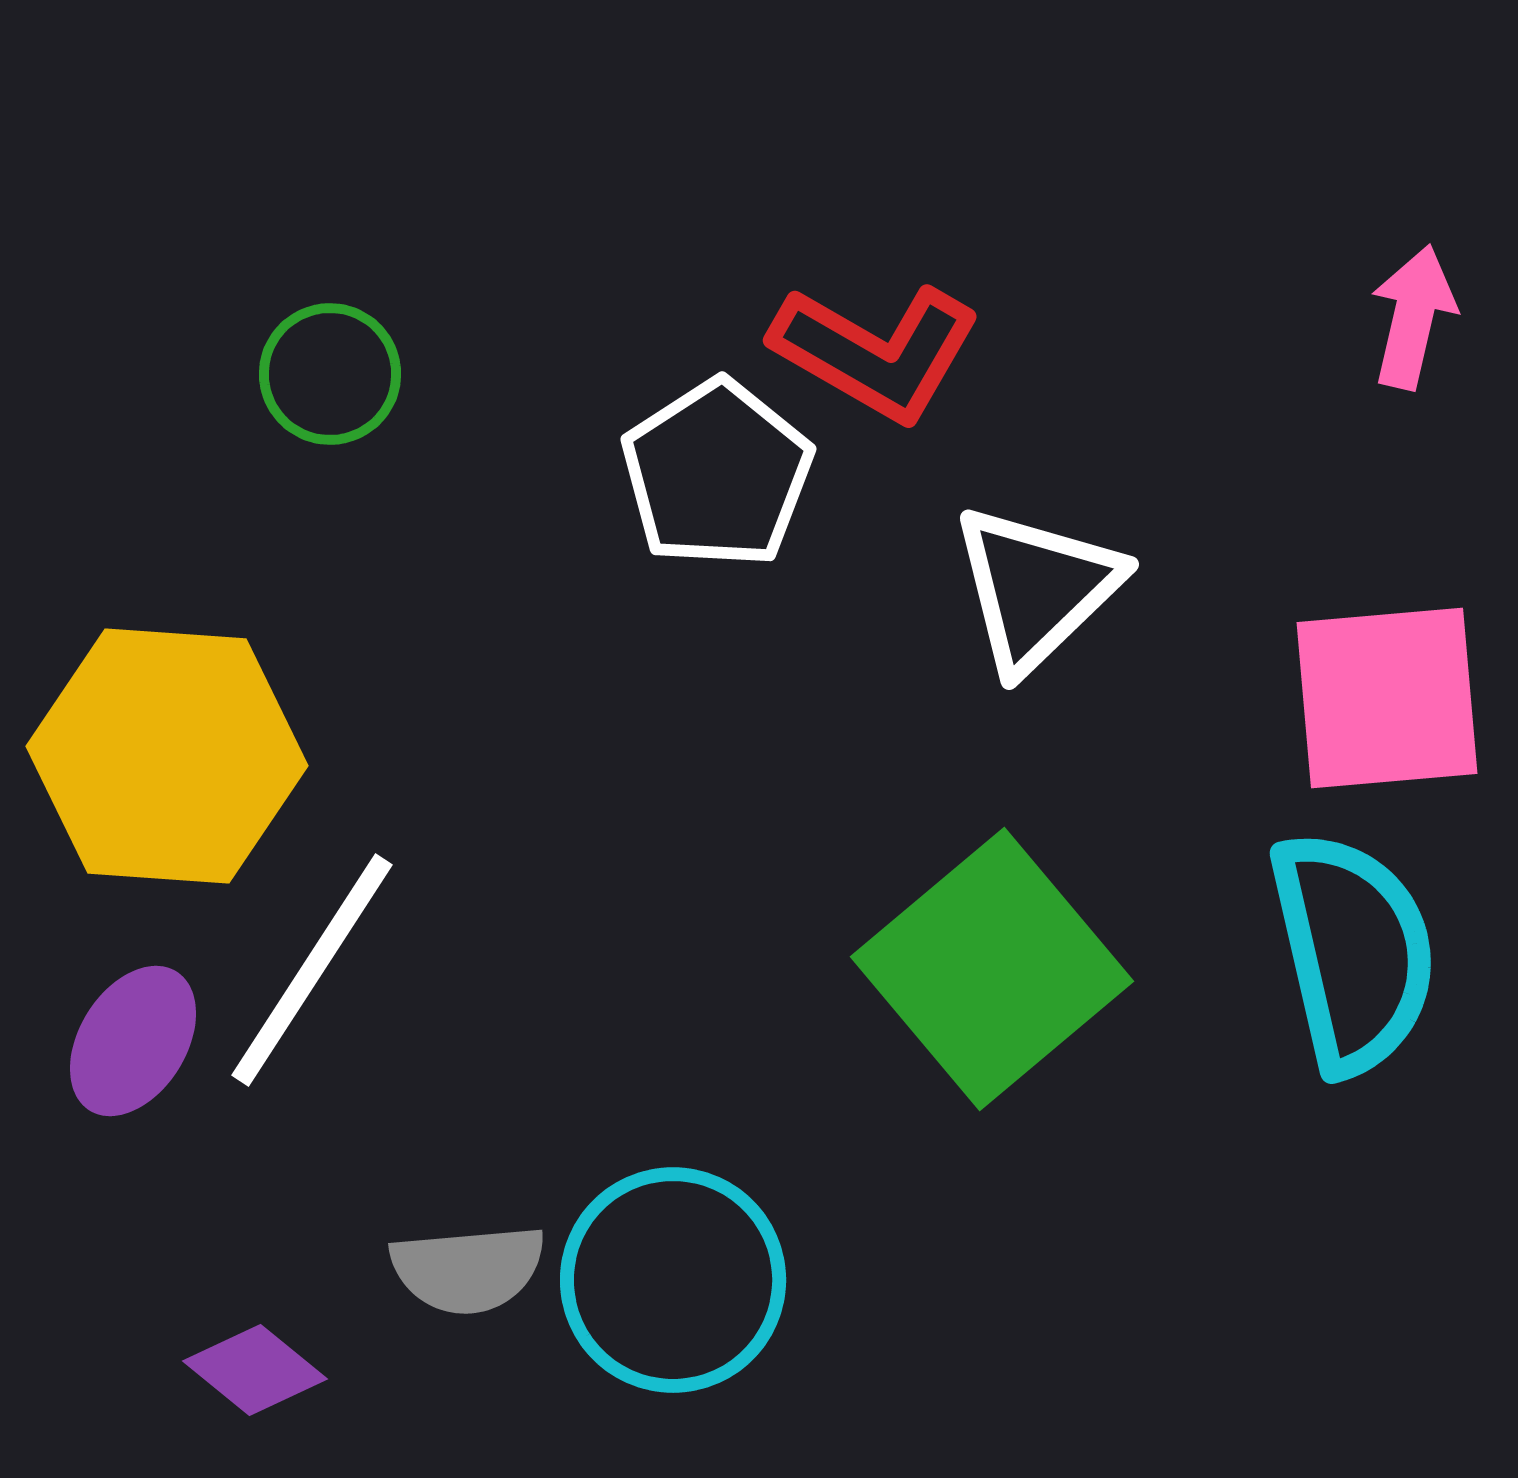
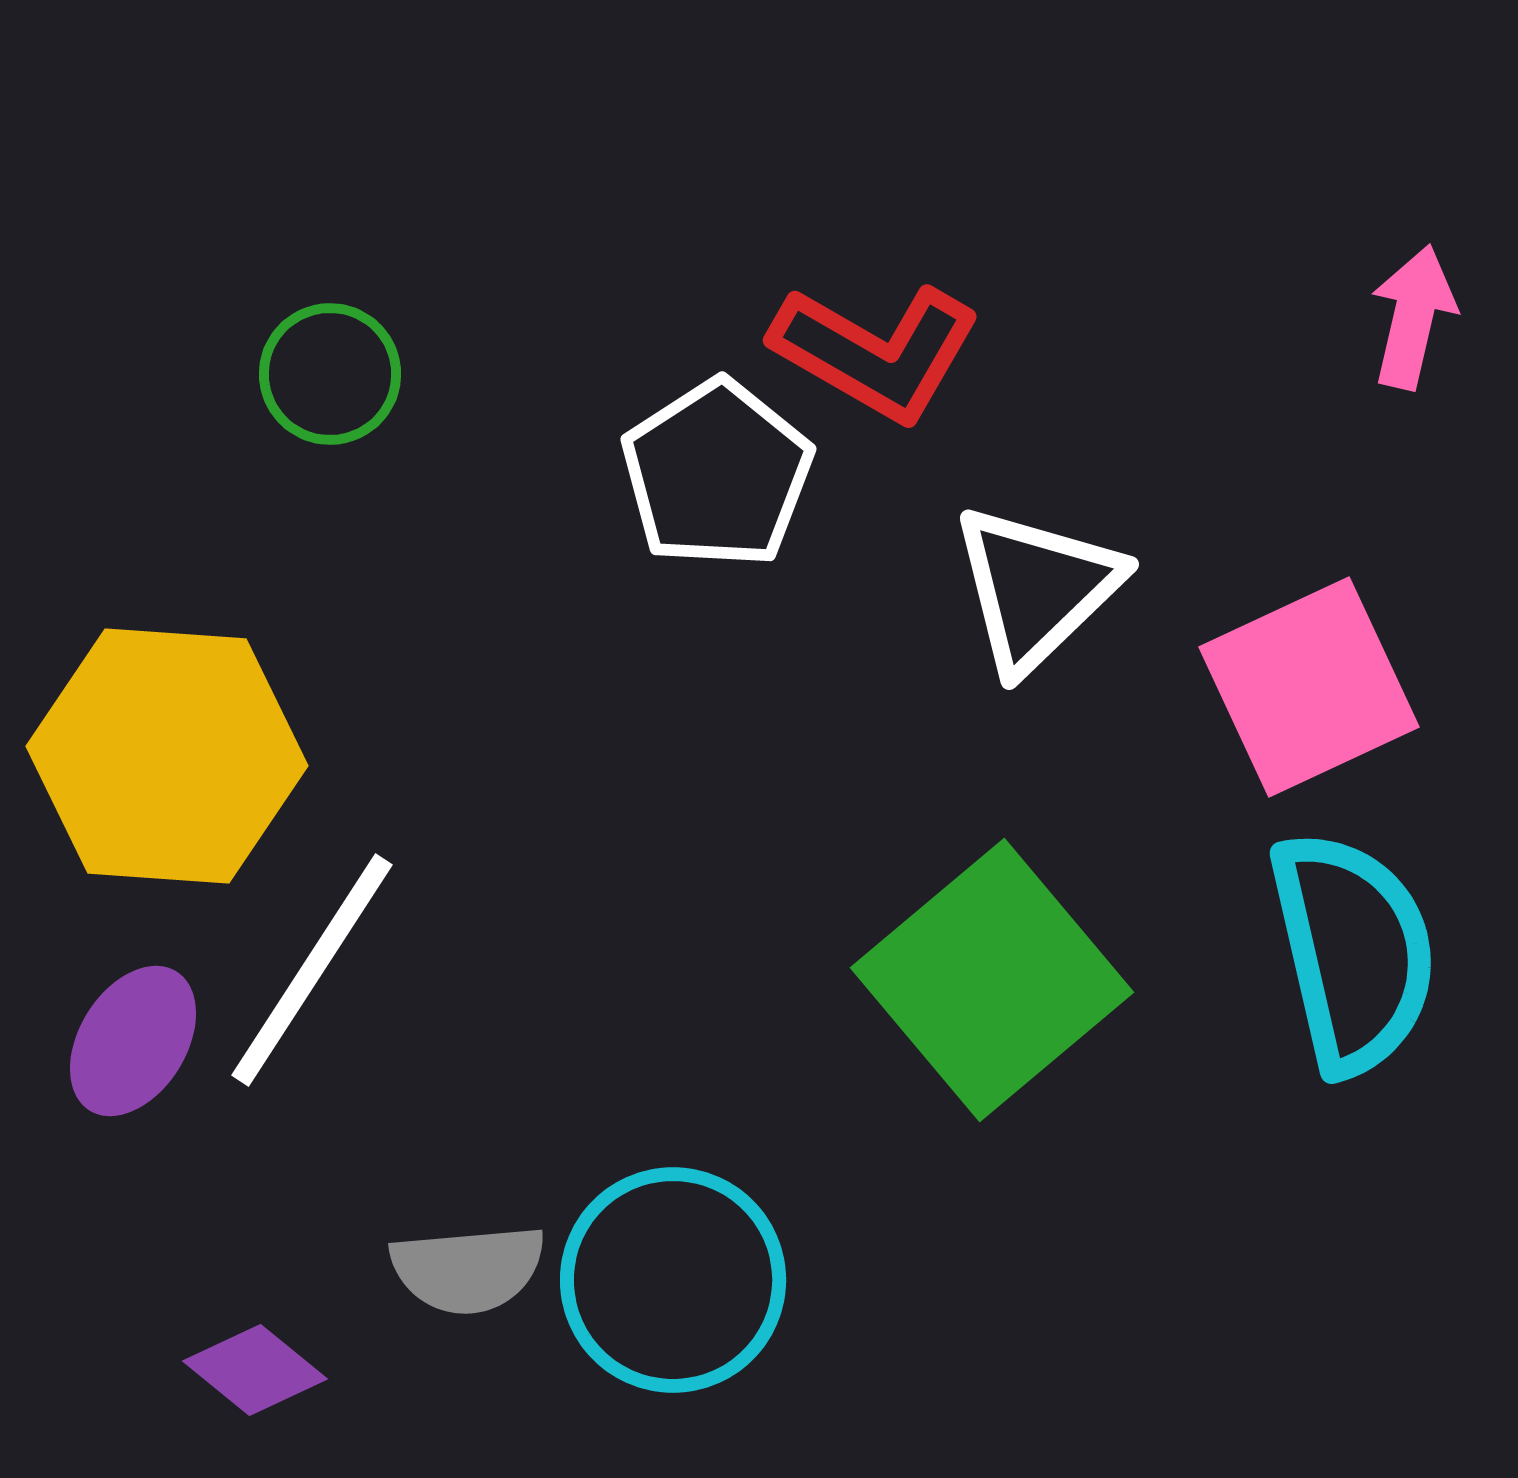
pink square: moved 78 px left, 11 px up; rotated 20 degrees counterclockwise
green square: moved 11 px down
